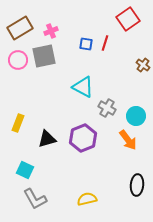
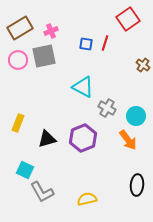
gray L-shape: moved 7 px right, 7 px up
